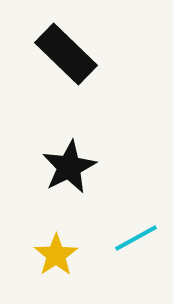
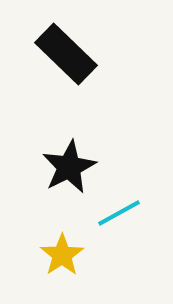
cyan line: moved 17 px left, 25 px up
yellow star: moved 6 px right
